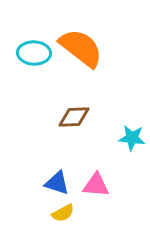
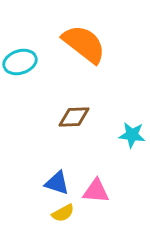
orange semicircle: moved 3 px right, 4 px up
cyan ellipse: moved 14 px left, 9 px down; rotated 20 degrees counterclockwise
cyan star: moved 3 px up
pink triangle: moved 6 px down
